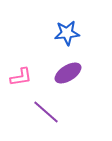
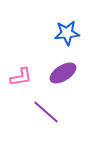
purple ellipse: moved 5 px left
